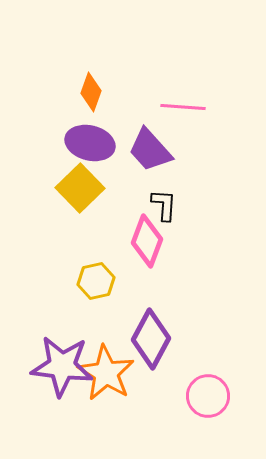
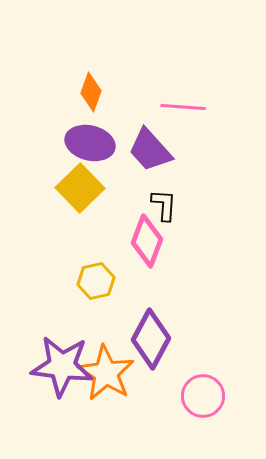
pink circle: moved 5 px left
